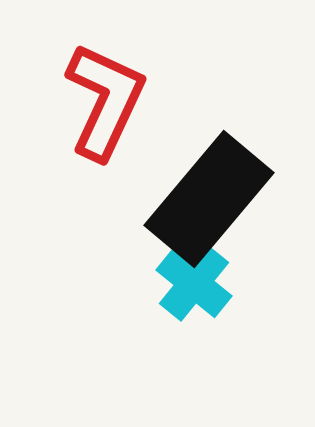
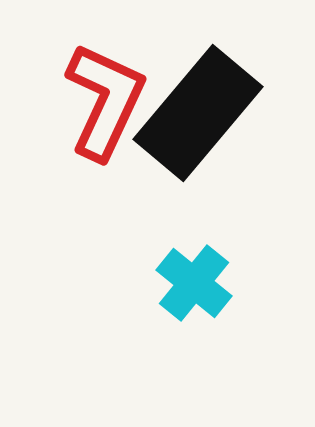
black rectangle: moved 11 px left, 86 px up
